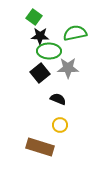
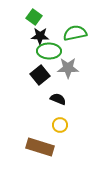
black square: moved 2 px down
